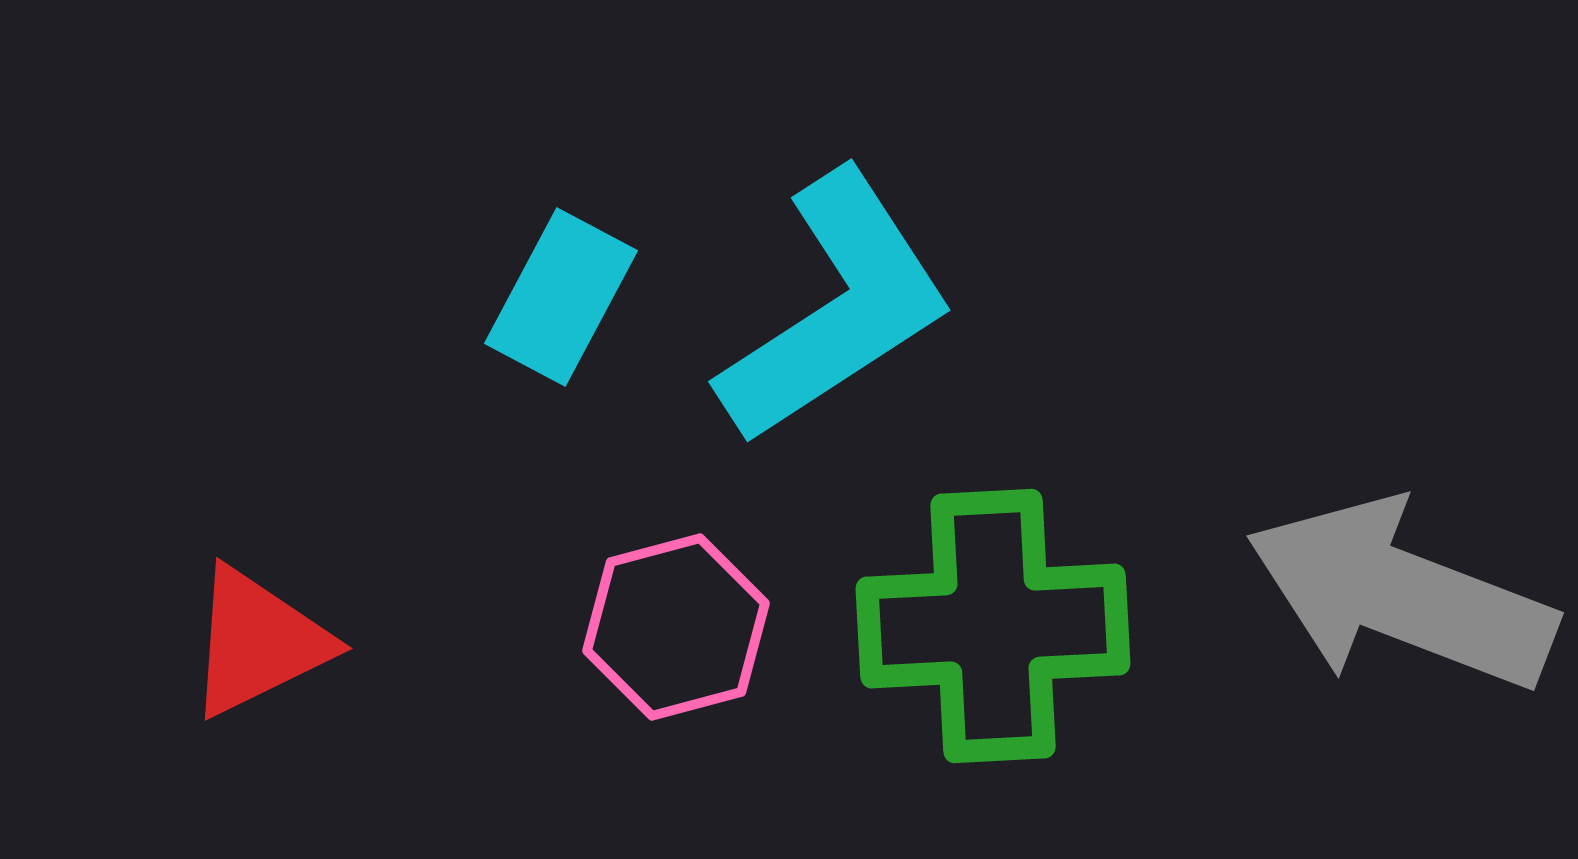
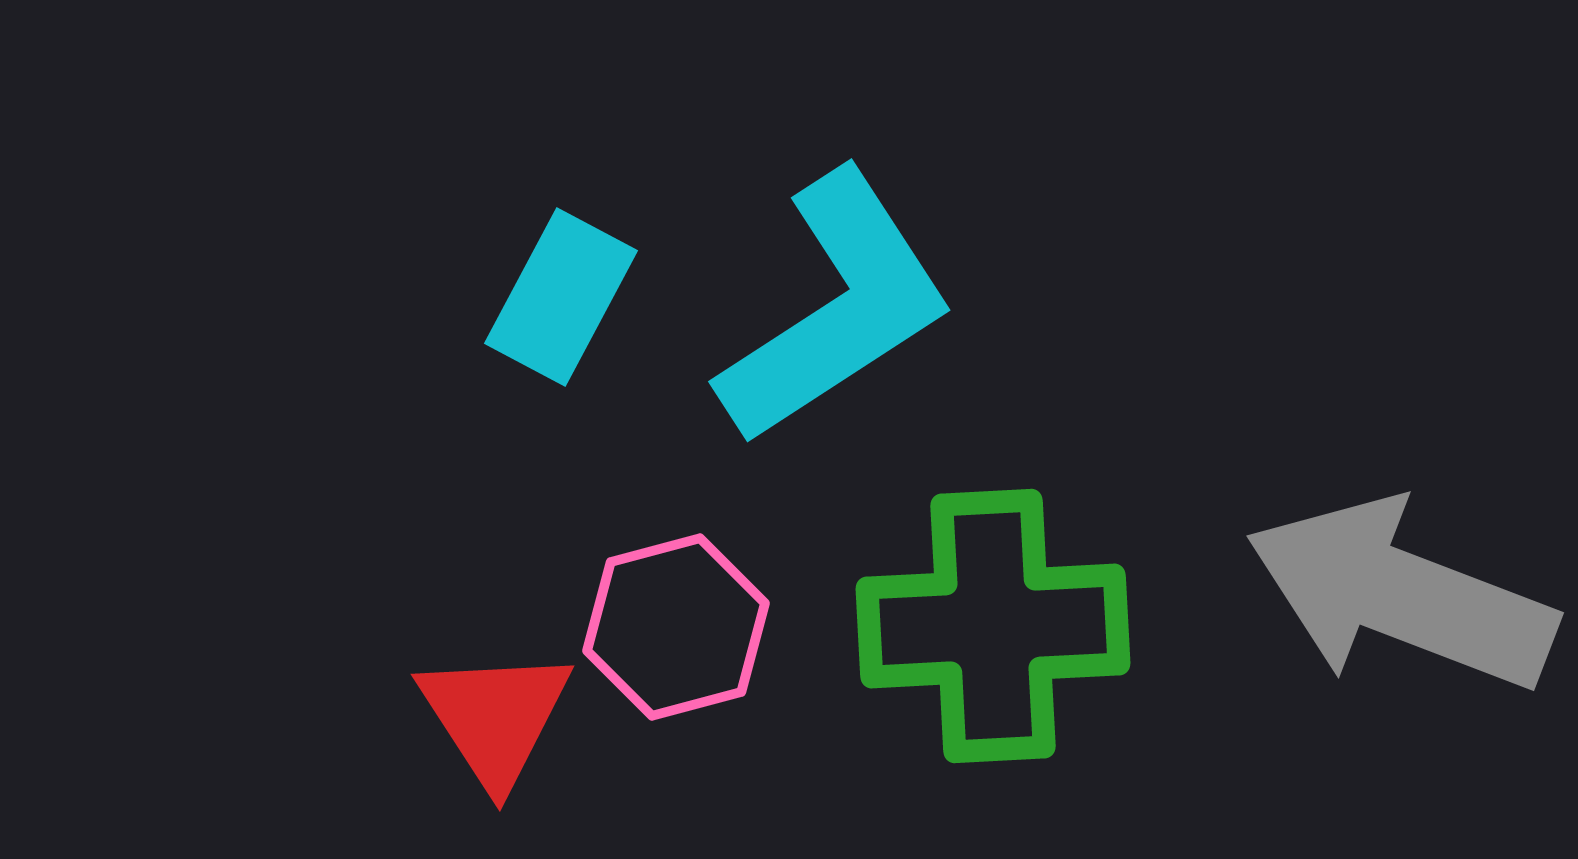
red triangle: moved 237 px right, 75 px down; rotated 37 degrees counterclockwise
